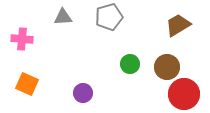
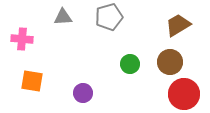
brown circle: moved 3 px right, 5 px up
orange square: moved 5 px right, 3 px up; rotated 15 degrees counterclockwise
